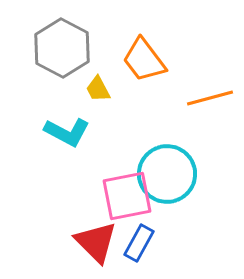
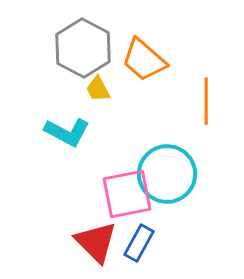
gray hexagon: moved 21 px right
orange trapezoid: rotated 12 degrees counterclockwise
orange line: moved 4 px left, 3 px down; rotated 75 degrees counterclockwise
pink square: moved 2 px up
